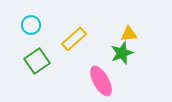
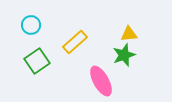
yellow rectangle: moved 1 px right, 3 px down
green star: moved 2 px right, 2 px down
